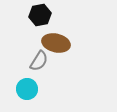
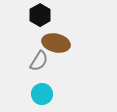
black hexagon: rotated 20 degrees counterclockwise
cyan circle: moved 15 px right, 5 px down
